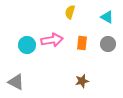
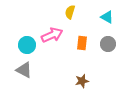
pink arrow: moved 5 px up; rotated 15 degrees counterclockwise
gray triangle: moved 8 px right, 12 px up
